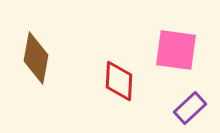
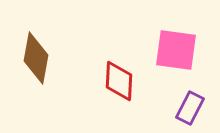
purple rectangle: rotated 20 degrees counterclockwise
